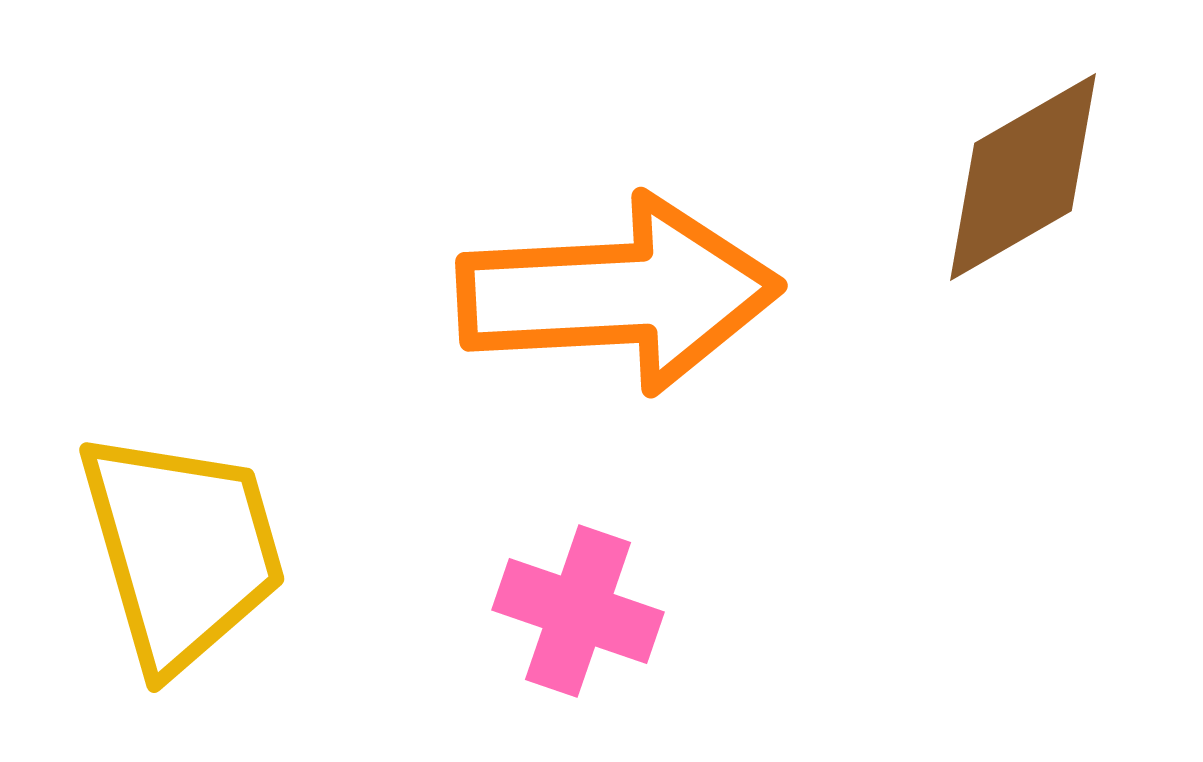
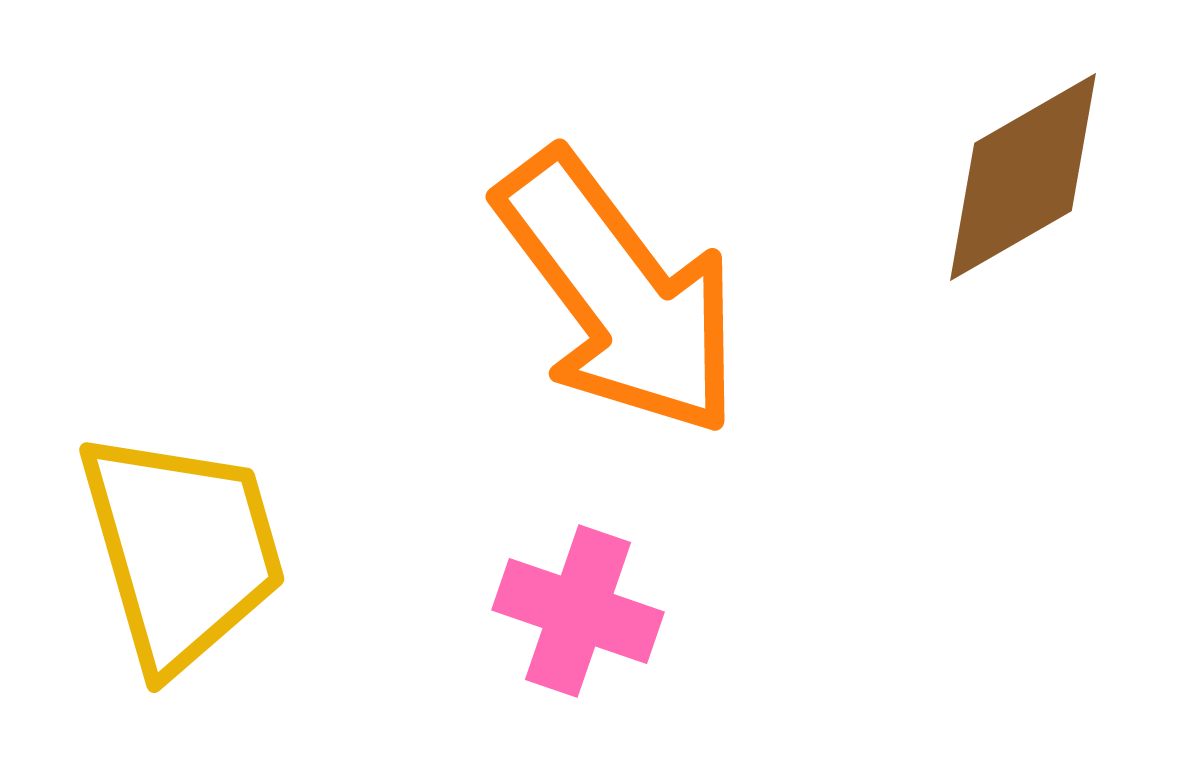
orange arrow: rotated 56 degrees clockwise
